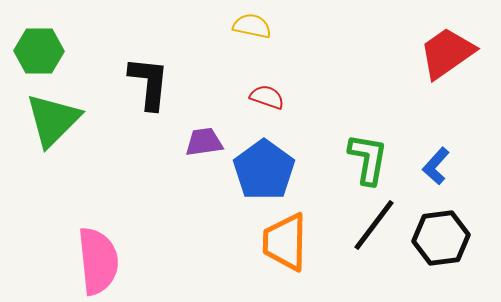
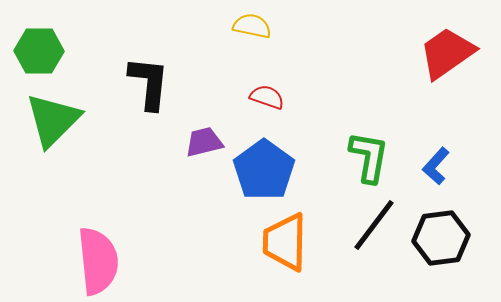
purple trapezoid: rotated 6 degrees counterclockwise
green L-shape: moved 1 px right, 2 px up
